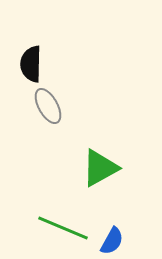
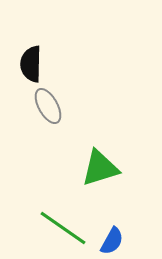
green triangle: rotated 12 degrees clockwise
green line: rotated 12 degrees clockwise
